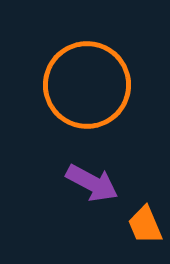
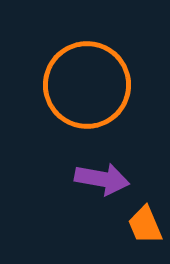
purple arrow: moved 10 px right, 4 px up; rotated 18 degrees counterclockwise
